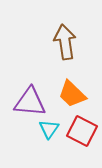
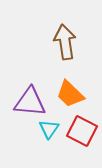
orange trapezoid: moved 2 px left
